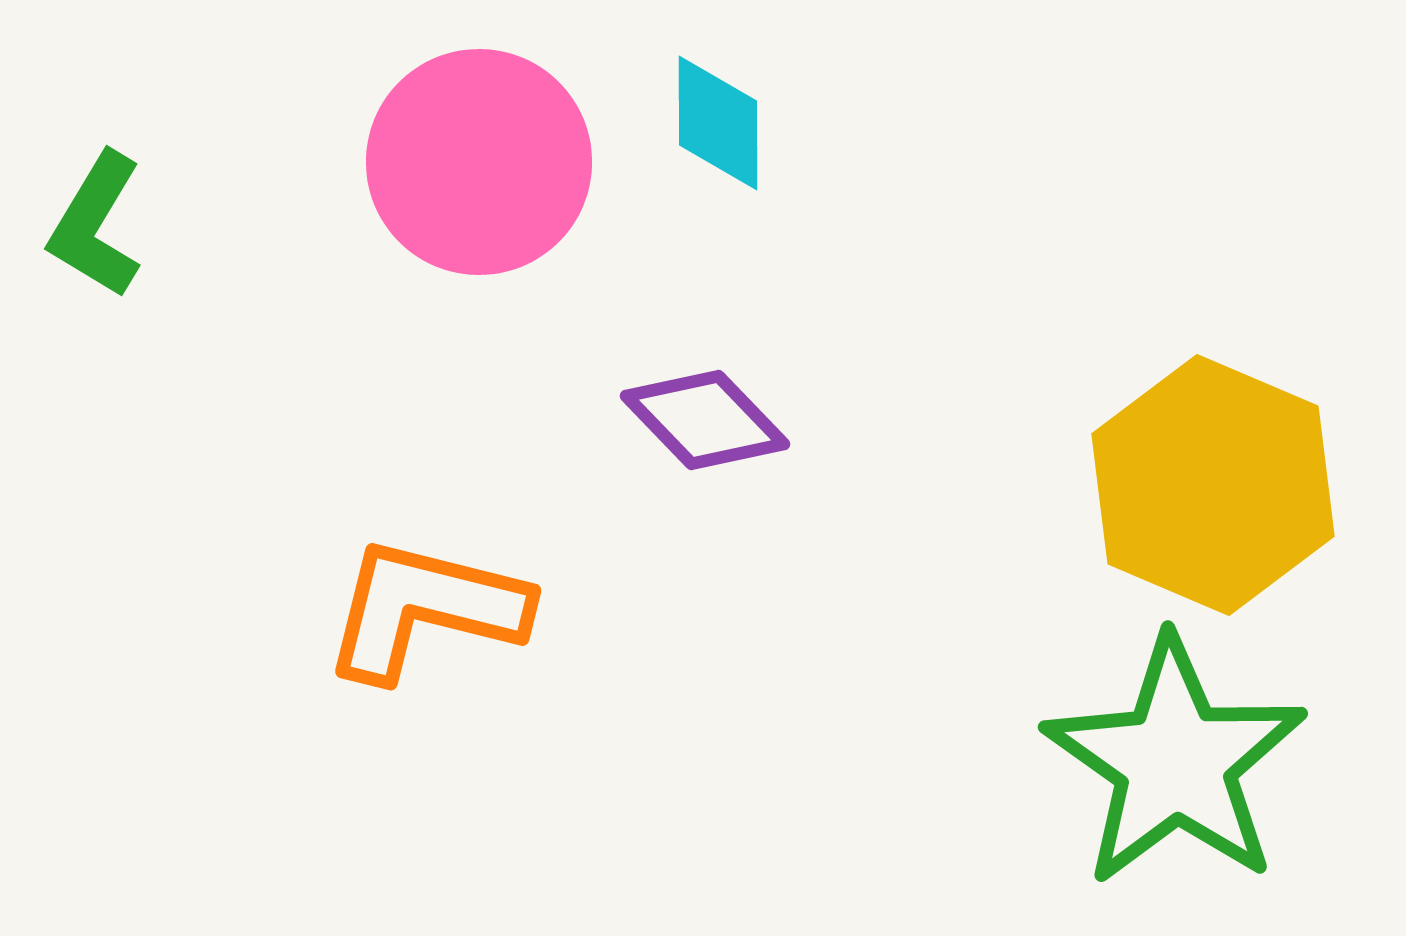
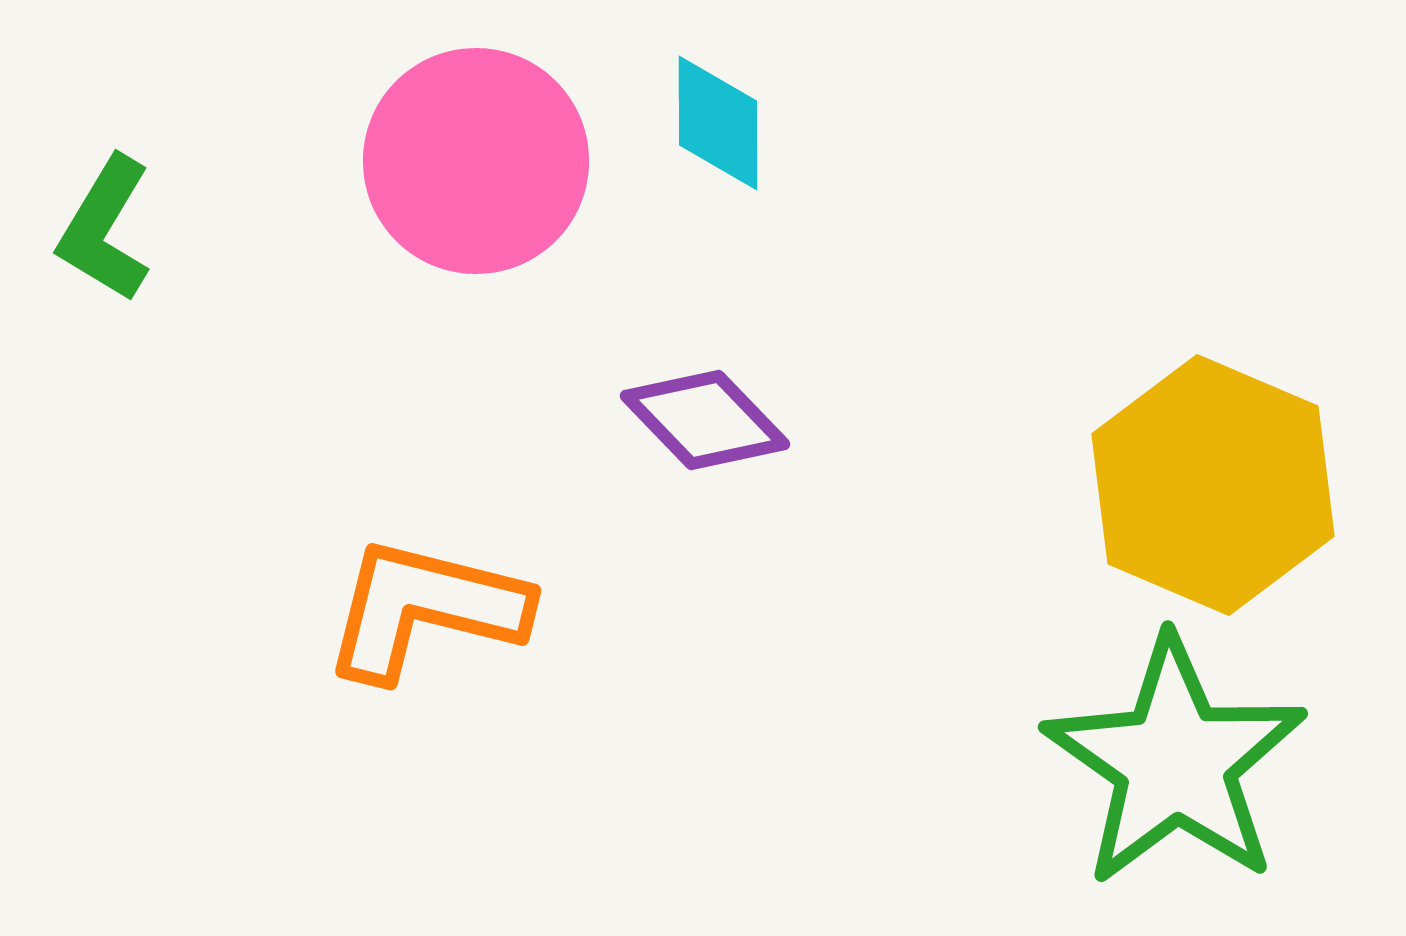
pink circle: moved 3 px left, 1 px up
green L-shape: moved 9 px right, 4 px down
